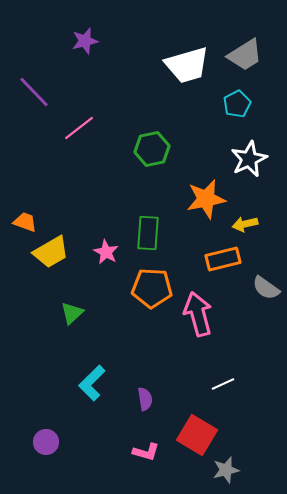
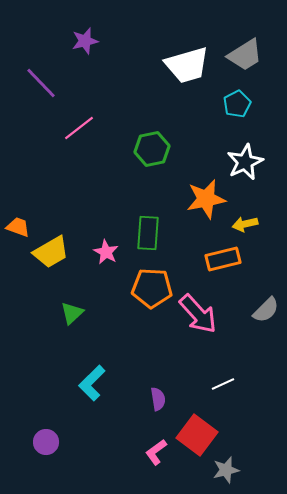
purple line: moved 7 px right, 9 px up
white star: moved 4 px left, 3 px down
orange trapezoid: moved 7 px left, 5 px down
gray semicircle: moved 22 px down; rotated 80 degrees counterclockwise
pink arrow: rotated 153 degrees clockwise
purple semicircle: moved 13 px right
red square: rotated 6 degrees clockwise
pink L-shape: moved 10 px right; rotated 128 degrees clockwise
